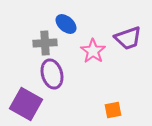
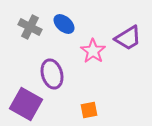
blue ellipse: moved 2 px left
purple trapezoid: rotated 12 degrees counterclockwise
gray cross: moved 15 px left, 16 px up; rotated 30 degrees clockwise
orange square: moved 24 px left
